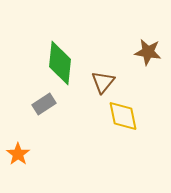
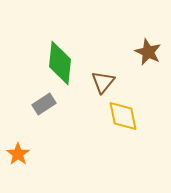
brown star: rotated 16 degrees clockwise
